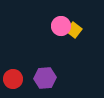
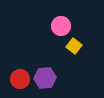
yellow square: moved 16 px down
red circle: moved 7 px right
